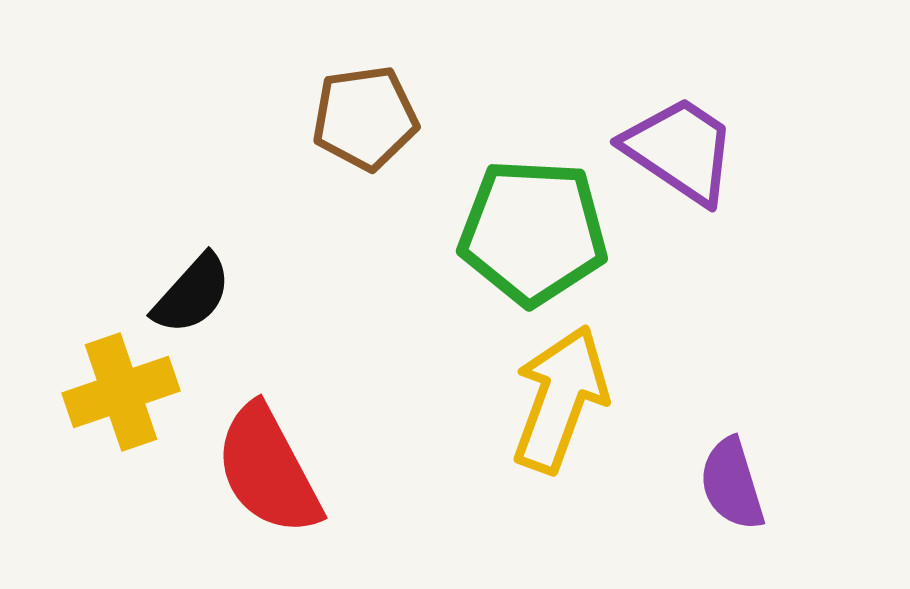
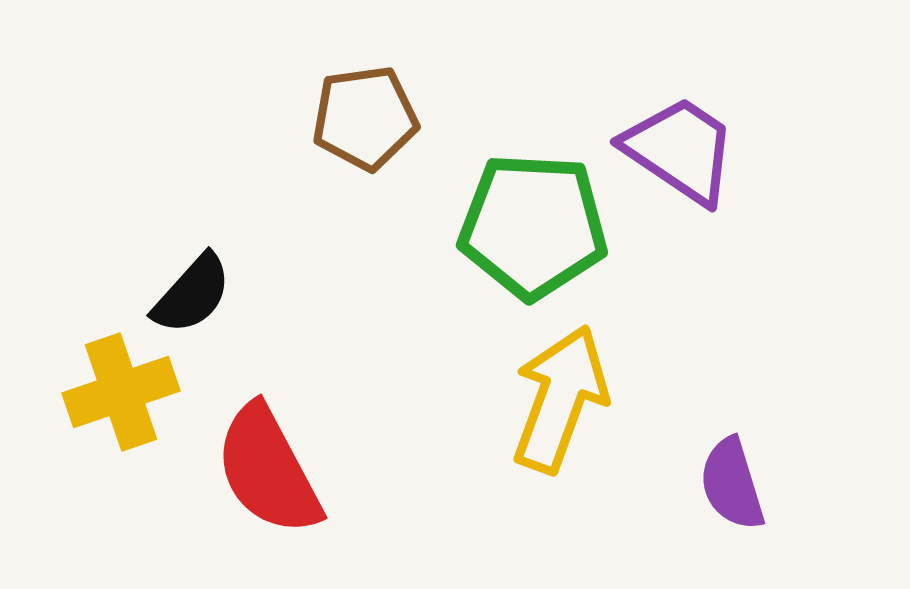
green pentagon: moved 6 px up
